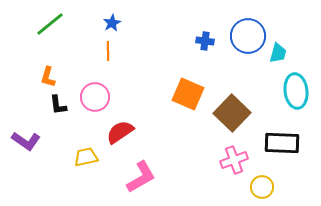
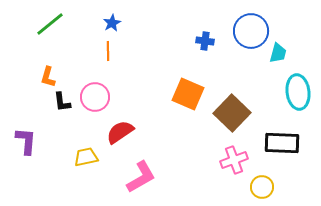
blue circle: moved 3 px right, 5 px up
cyan ellipse: moved 2 px right, 1 px down
black L-shape: moved 4 px right, 3 px up
purple L-shape: rotated 120 degrees counterclockwise
